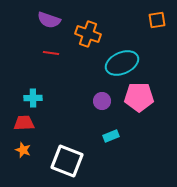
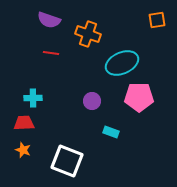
purple circle: moved 10 px left
cyan rectangle: moved 4 px up; rotated 42 degrees clockwise
